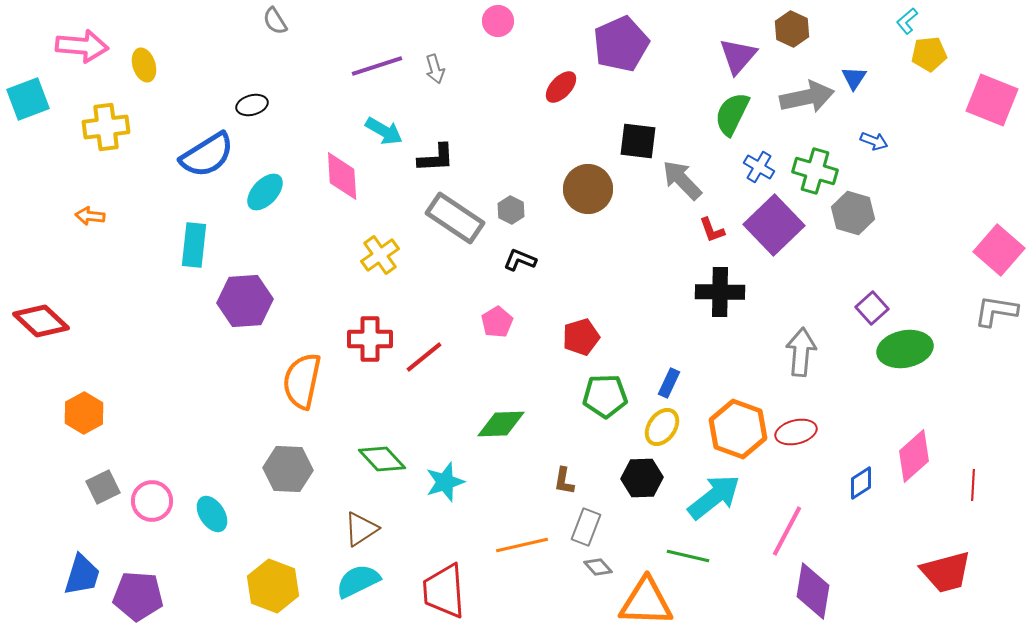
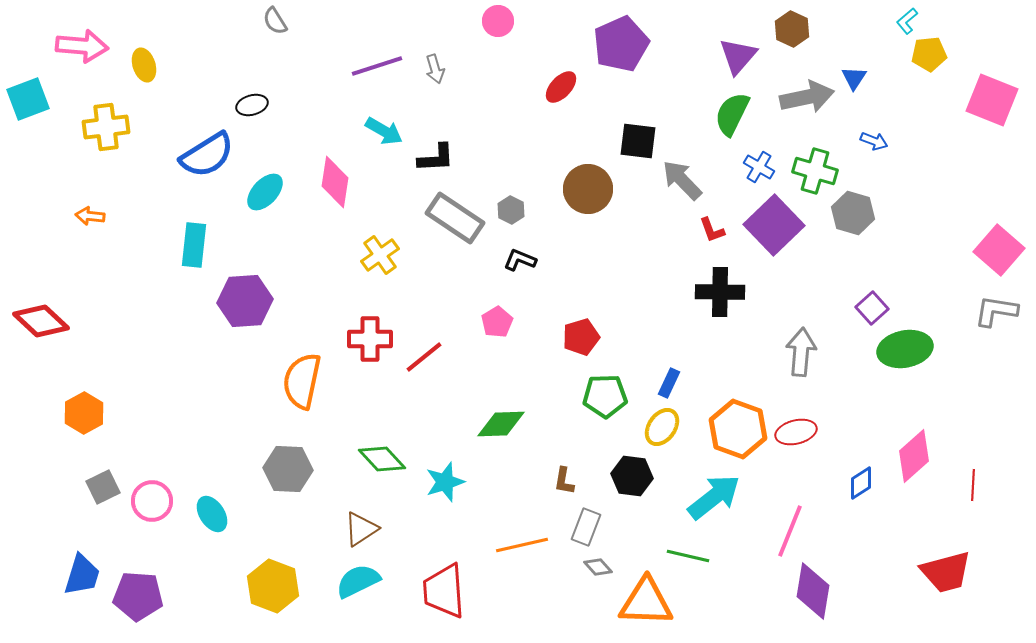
pink diamond at (342, 176): moved 7 px left, 6 px down; rotated 12 degrees clockwise
black hexagon at (642, 478): moved 10 px left, 2 px up; rotated 9 degrees clockwise
pink line at (787, 531): moved 3 px right; rotated 6 degrees counterclockwise
